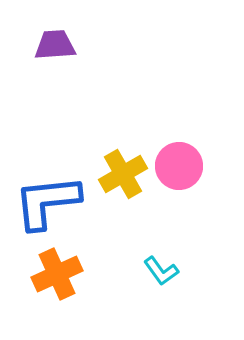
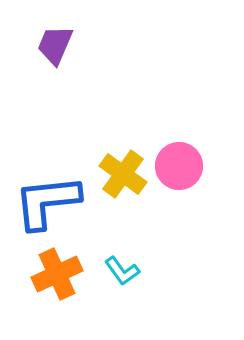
purple trapezoid: rotated 63 degrees counterclockwise
yellow cross: rotated 24 degrees counterclockwise
cyan L-shape: moved 39 px left
